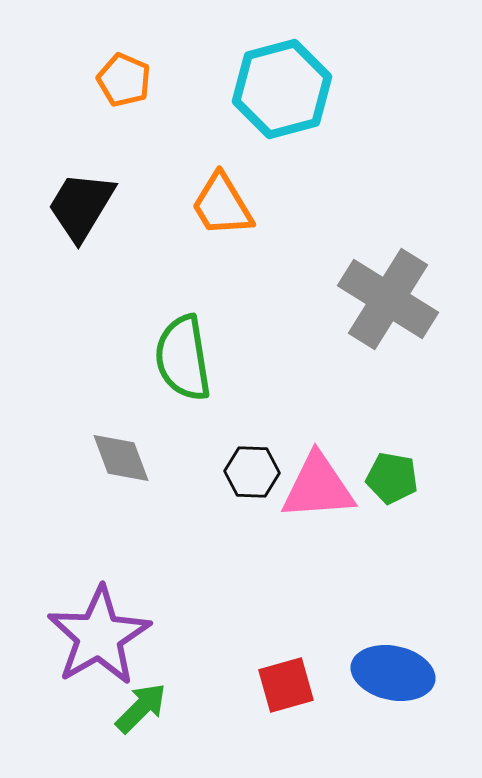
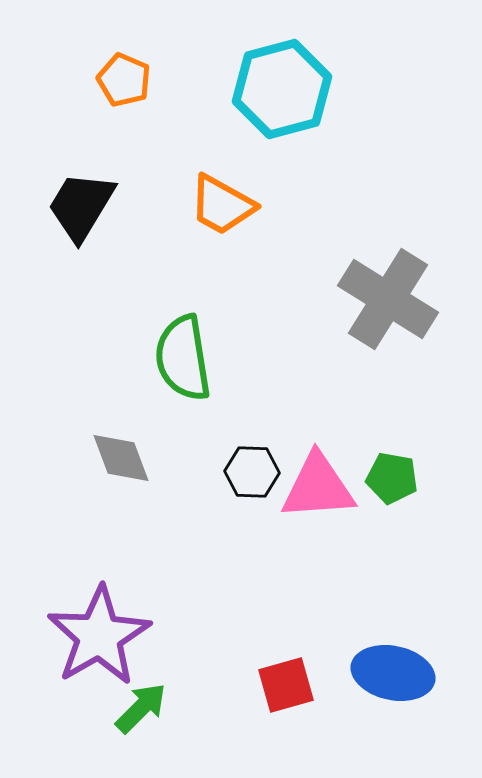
orange trapezoid: rotated 30 degrees counterclockwise
